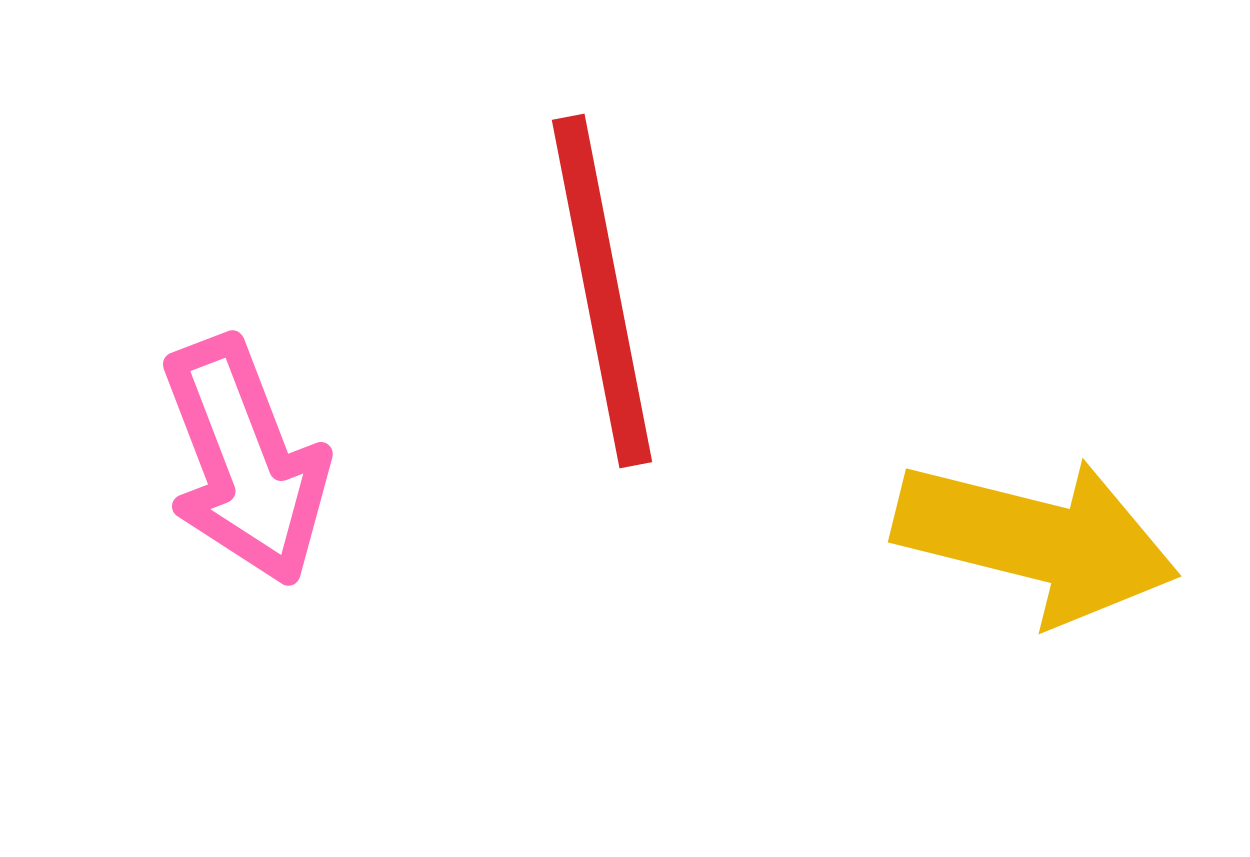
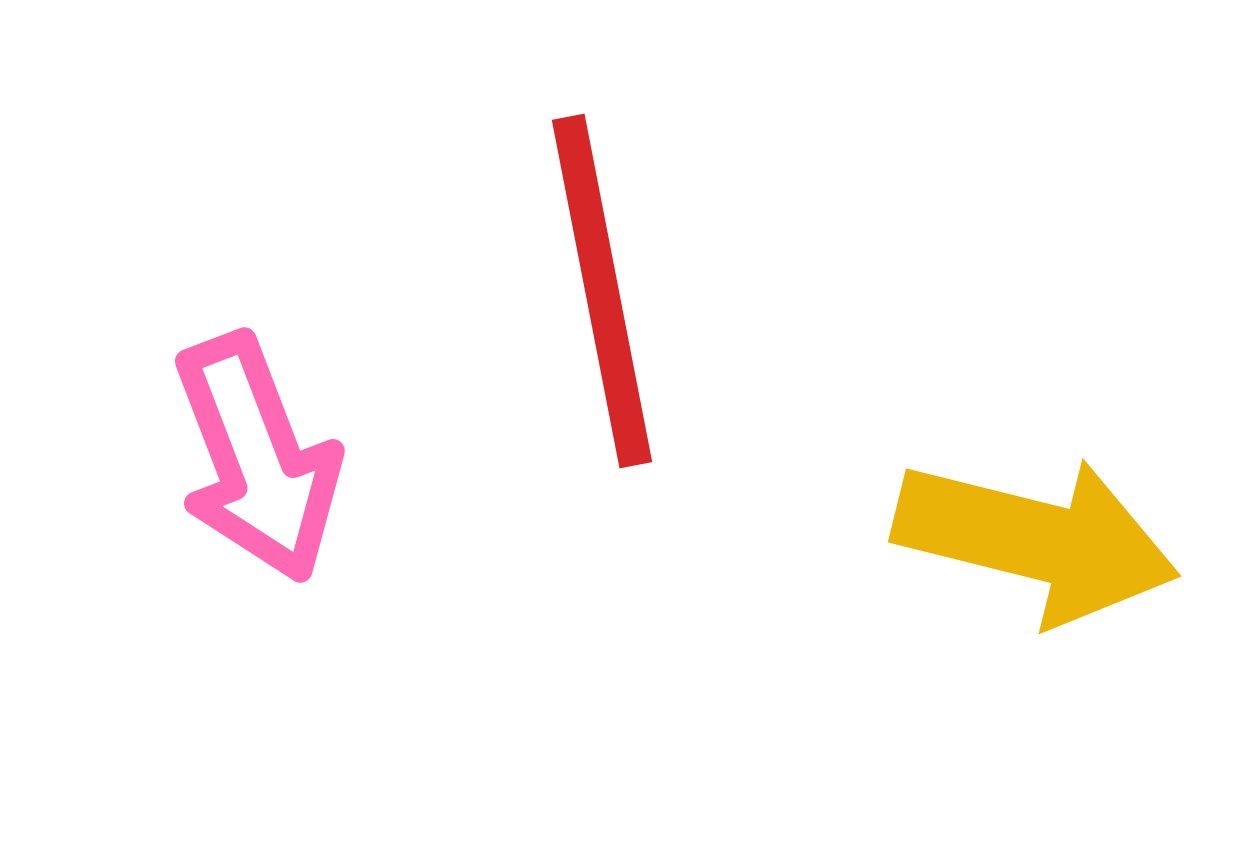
pink arrow: moved 12 px right, 3 px up
